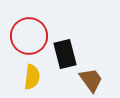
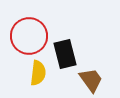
yellow semicircle: moved 6 px right, 4 px up
